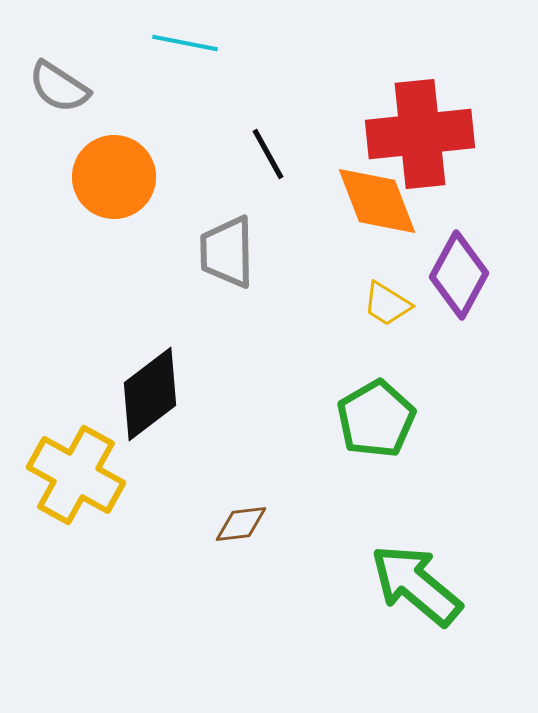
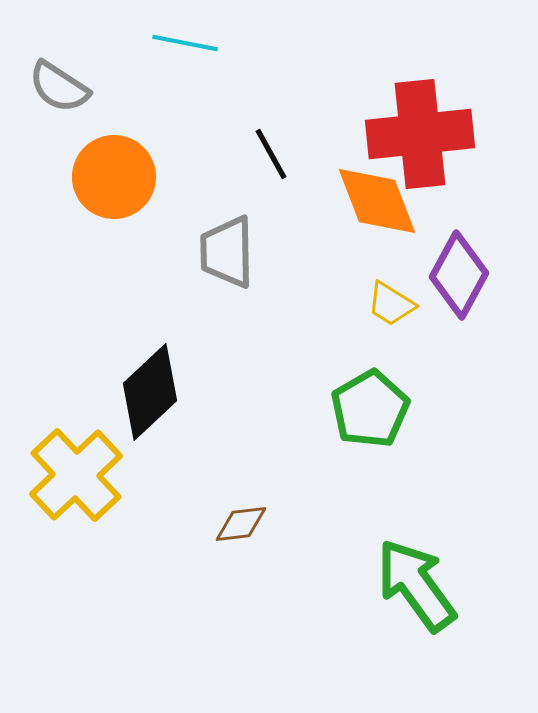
black line: moved 3 px right
yellow trapezoid: moved 4 px right
black diamond: moved 2 px up; rotated 6 degrees counterclockwise
green pentagon: moved 6 px left, 10 px up
yellow cross: rotated 18 degrees clockwise
green arrow: rotated 14 degrees clockwise
